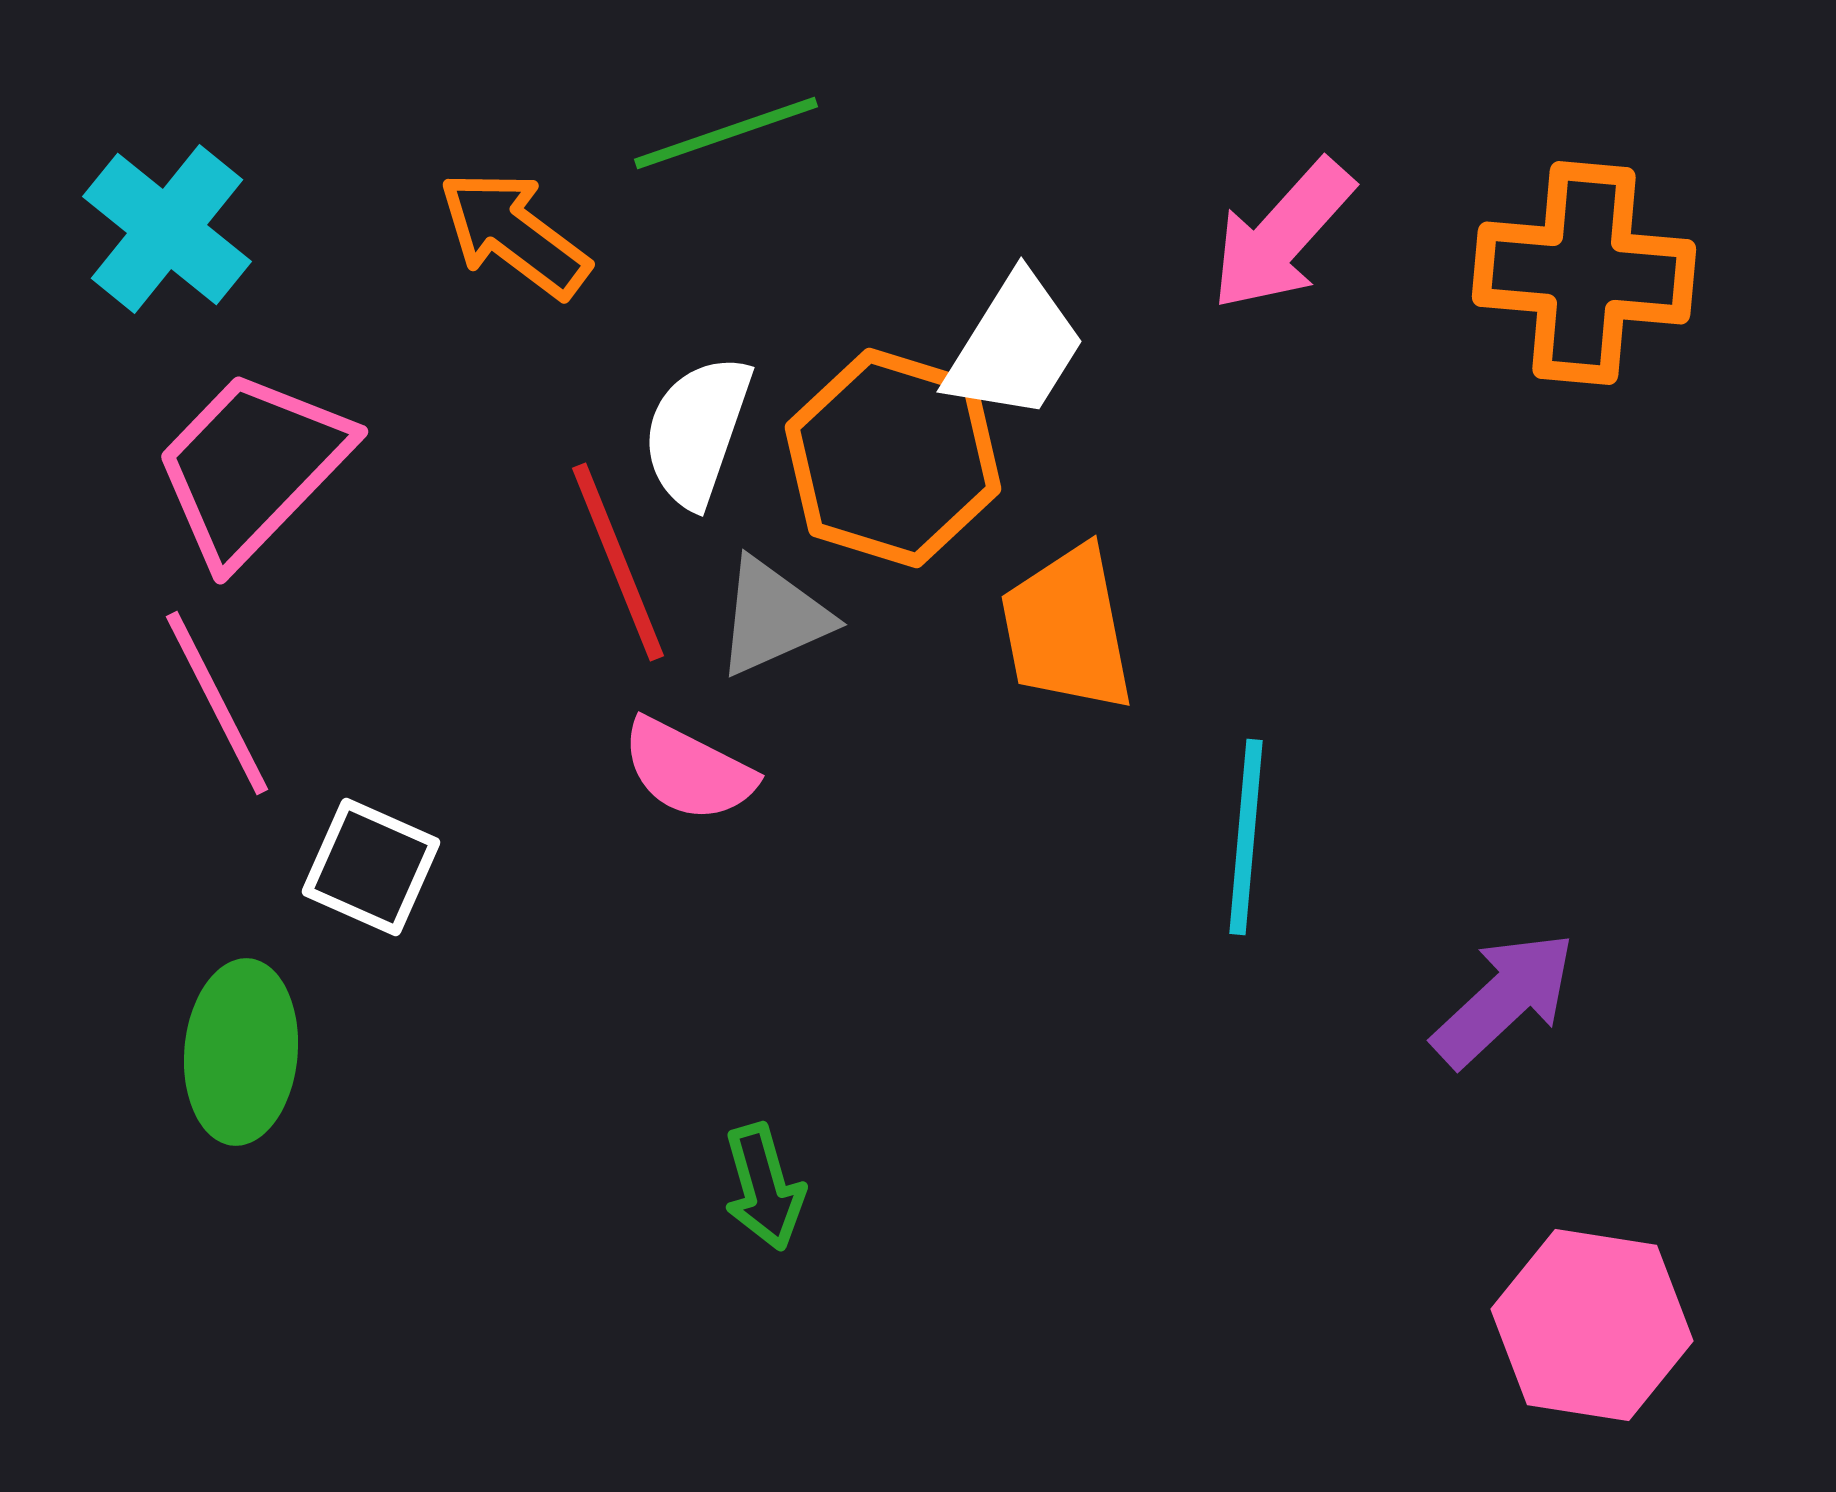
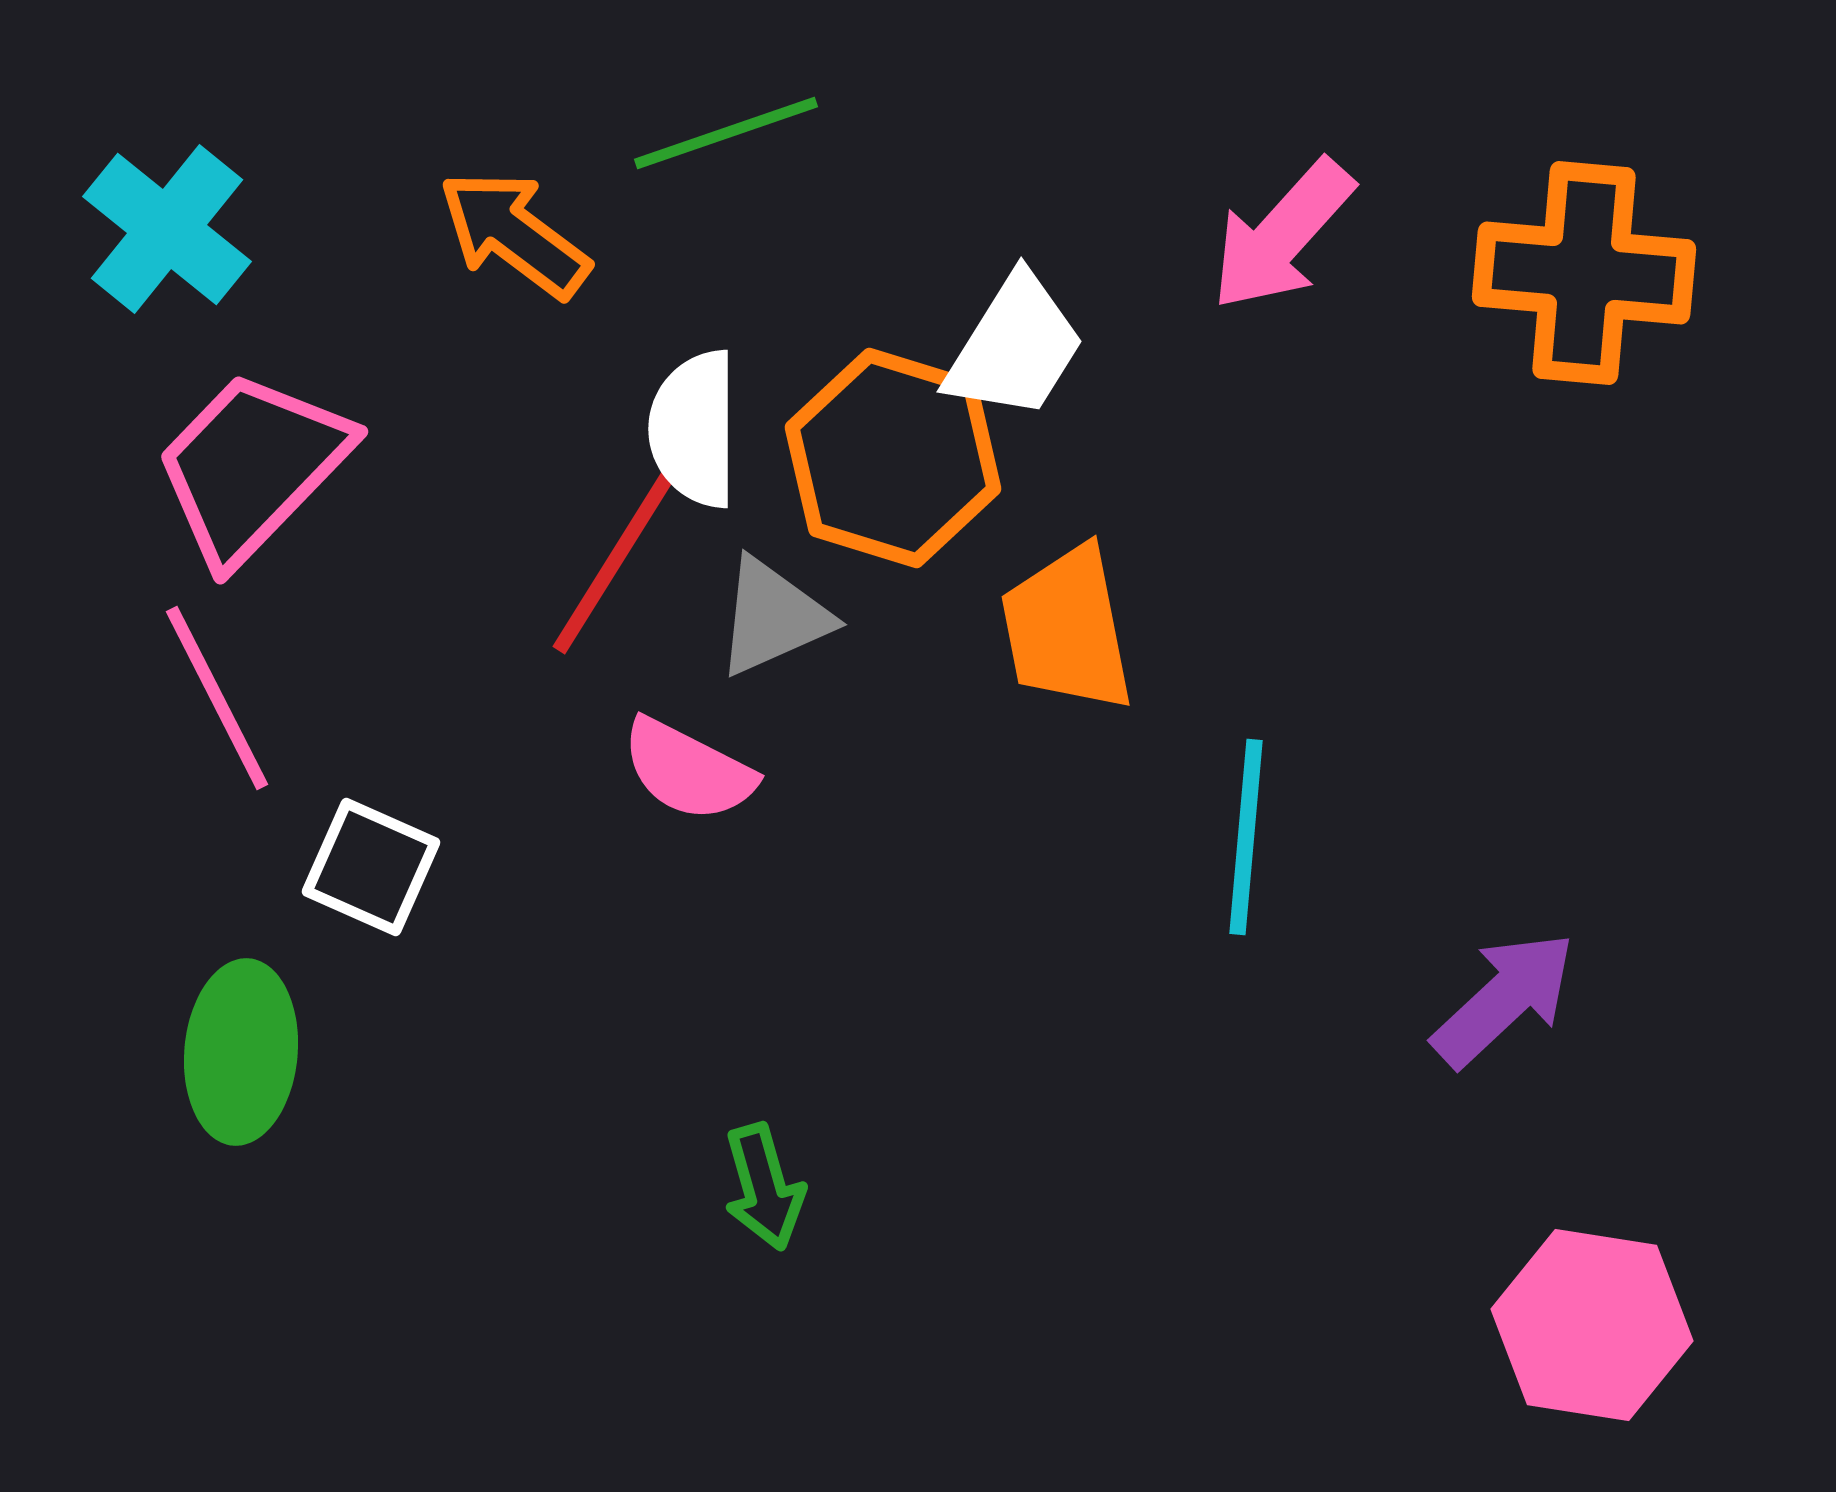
white semicircle: moved 3 px left, 2 px up; rotated 19 degrees counterclockwise
red line: moved 4 px left; rotated 54 degrees clockwise
pink line: moved 5 px up
